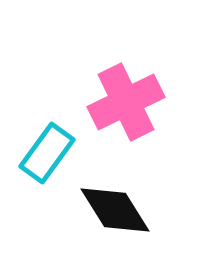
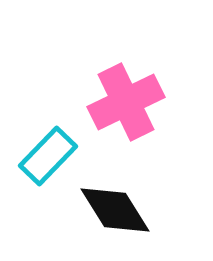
cyan rectangle: moved 1 px right, 3 px down; rotated 8 degrees clockwise
